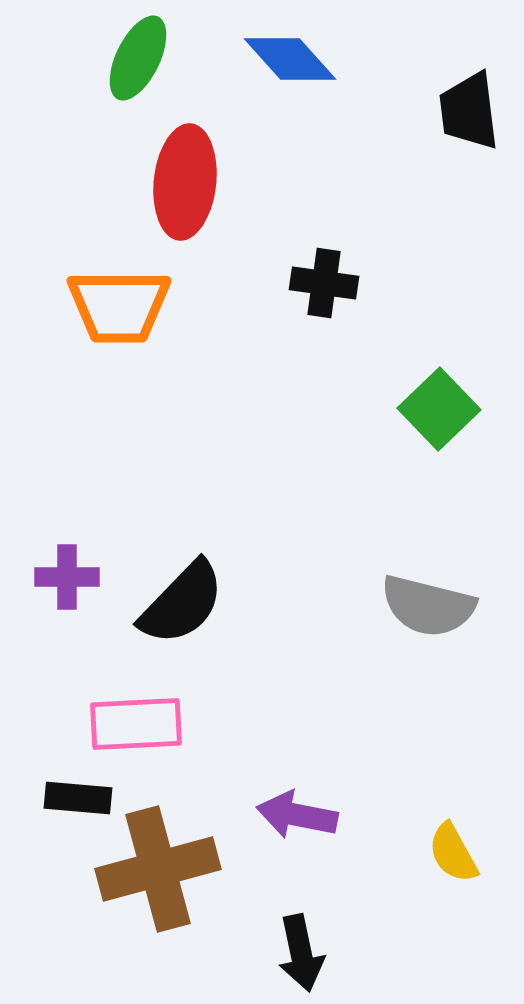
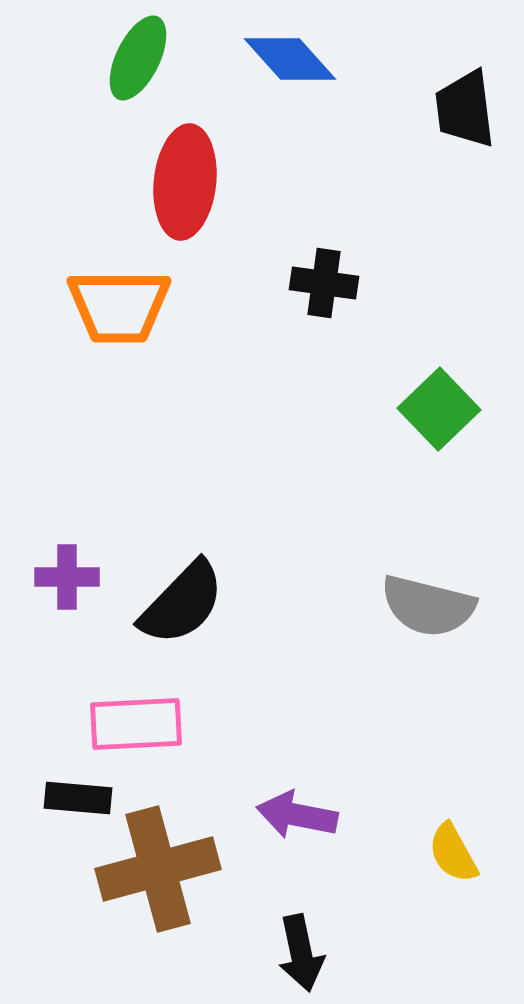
black trapezoid: moved 4 px left, 2 px up
